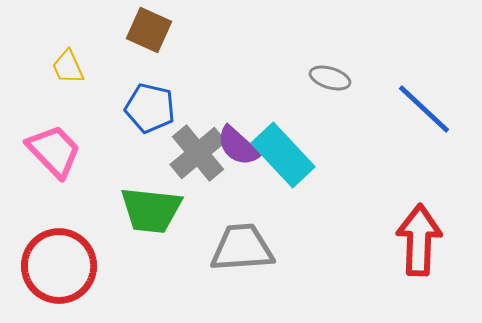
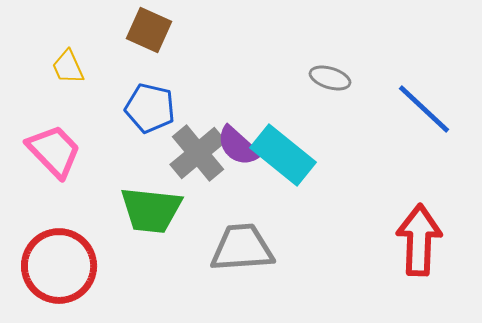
cyan rectangle: rotated 8 degrees counterclockwise
